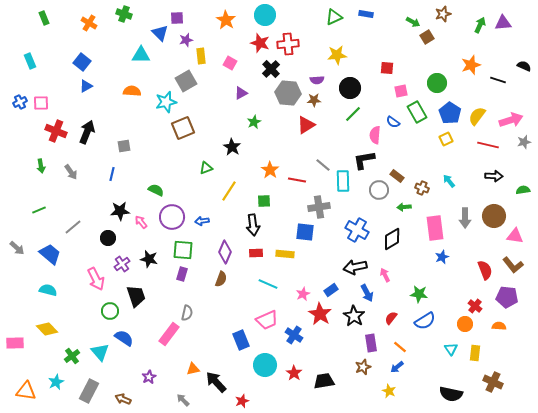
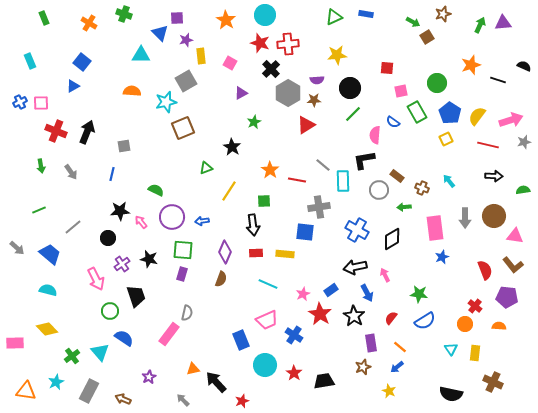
blue triangle at (86, 86): moved 13 px left
gray hexagon at (288, 93): rotated 25 degrees clockwise
